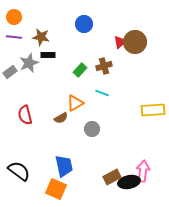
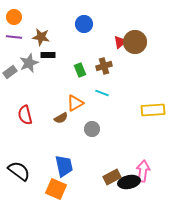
green rectangle: rotated 64 degrees counterclockwise
